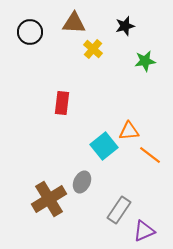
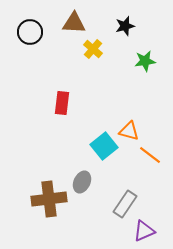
orange triangle: rotated 20 degrees clockwise
brown cross: rotated 24 degrees clockwise
gray rectangle: moved 6 px right, 6 px up
